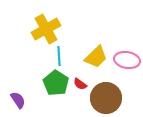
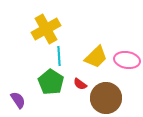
green pentagon: moved 5 px left, 1 px up
